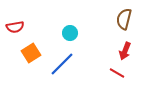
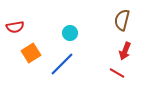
brown semicircle: moved 2 px left, 1 px down
